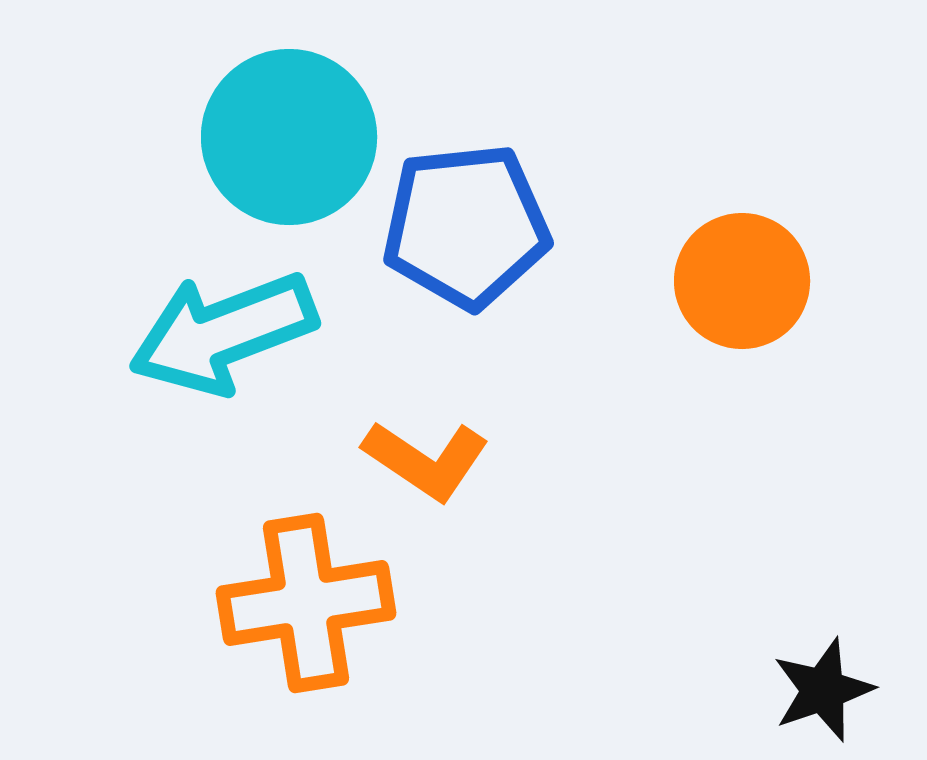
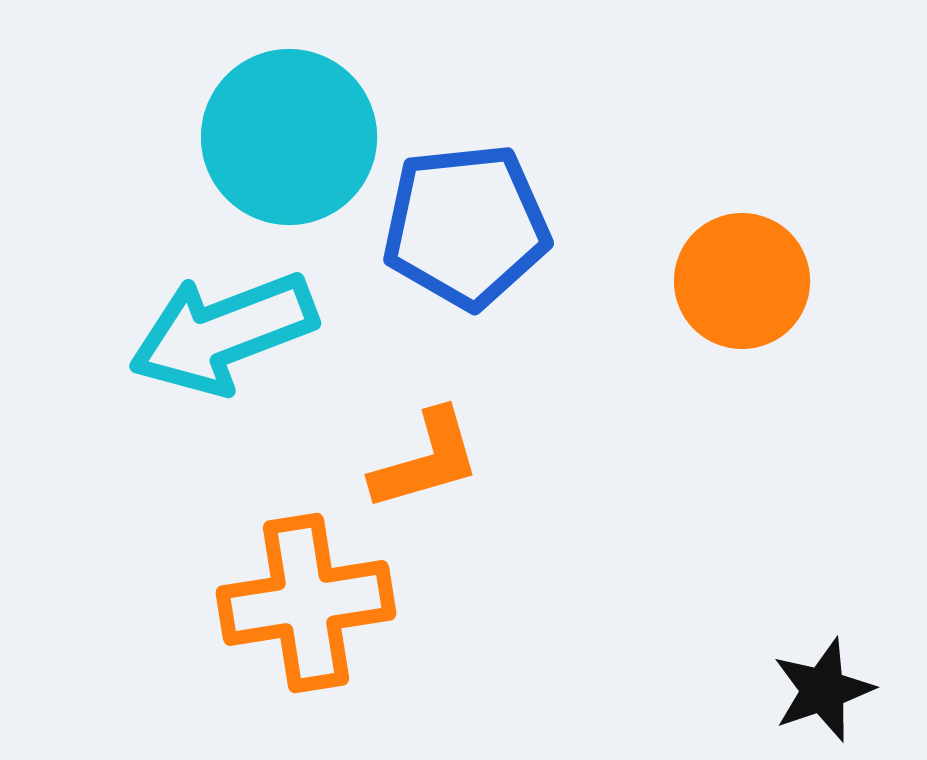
orange L-shape: rotated 50 degrees counterclockwise
